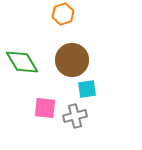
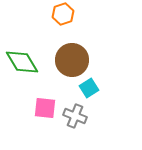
cyan square: moved 2 px right, 1 px up; rotated 24 degrees counterclockwise
gray cross: rotated 35 degrees clockwise
